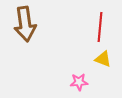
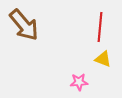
brown arrow: moved 1 px left, 1 px down; rotated 32 degrees counterclockwise
